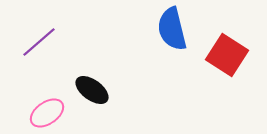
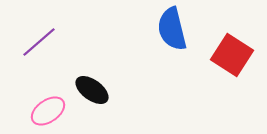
red square: moved 5 px right
pink ellipse: moved 1 px right, 2 px up
